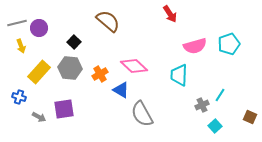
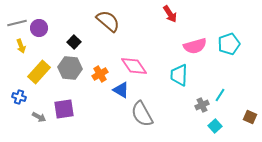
pink diamond: rotated 12 degrees clockwise
